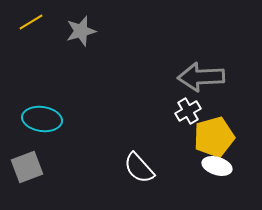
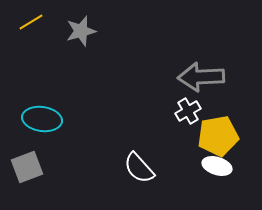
yellow pentagon: moved 4 px right, 1 px up; rotated 6 degrees clockwise
